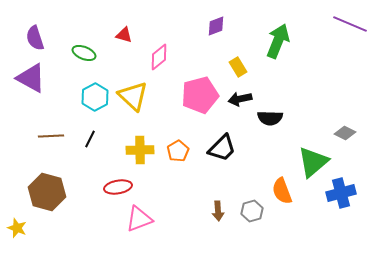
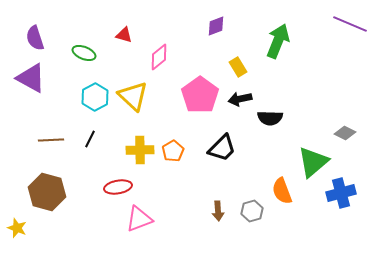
pink pentagon: rotated 21 degrees counterclockwise
brown line: moved 4 px down
orange pentagon: moved 5 px left
